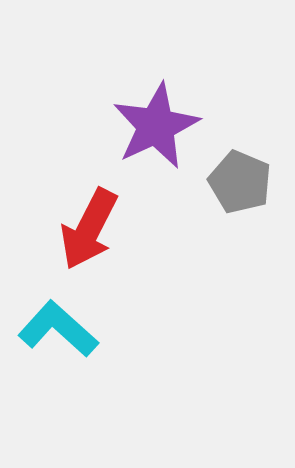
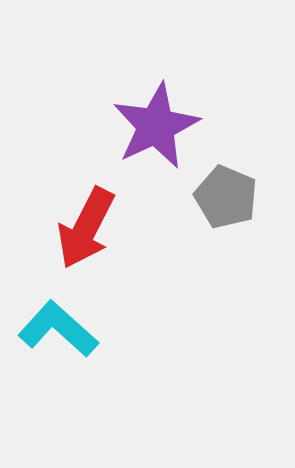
gray pentagon: moved 14 px left, 15 px down
red arrow: moved 3 px left, 1 px up
